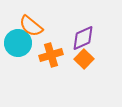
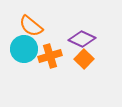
purple diamond: moved 1 px left, 1 px down; rotated 48 degrees clockwise
cyan circle: moved 6 px right, 6 px down
orange cross: moved 1 px left, 1 px down
